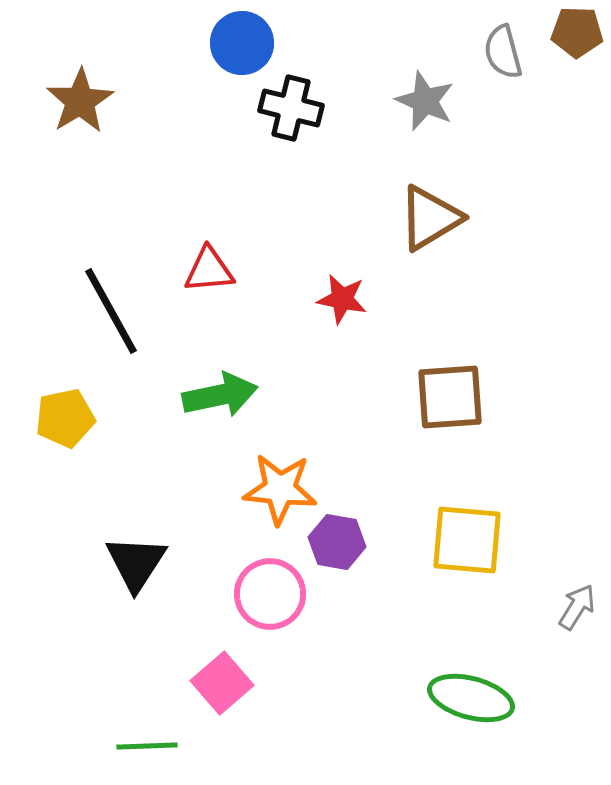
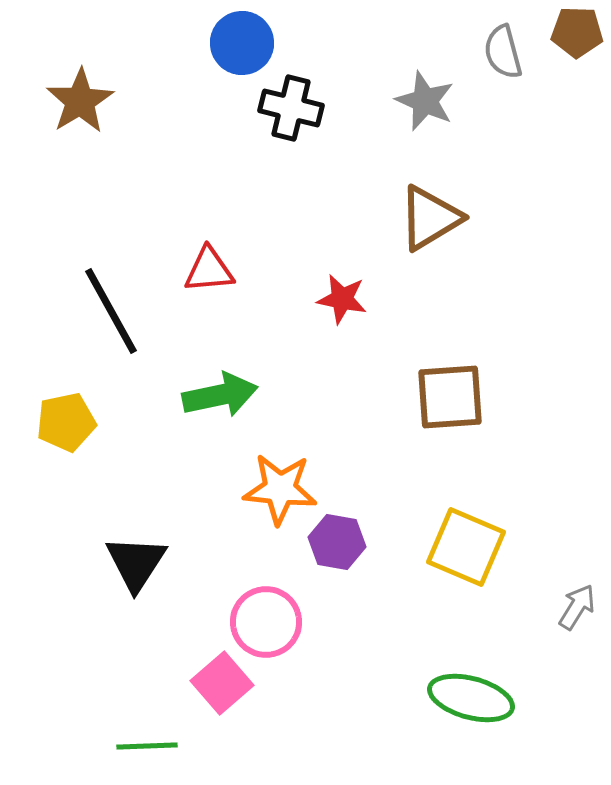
yellow pentagon: moved 1 px right, 4 px down
yellow square: moved 1 px left, 7 px down; rotated 18 degrees clockwise
pink circle: moved 4 px left, 28 px down
